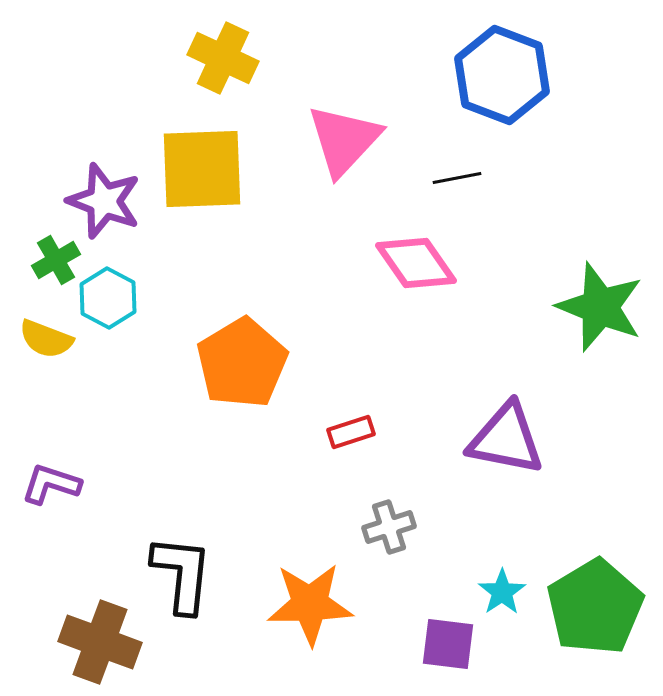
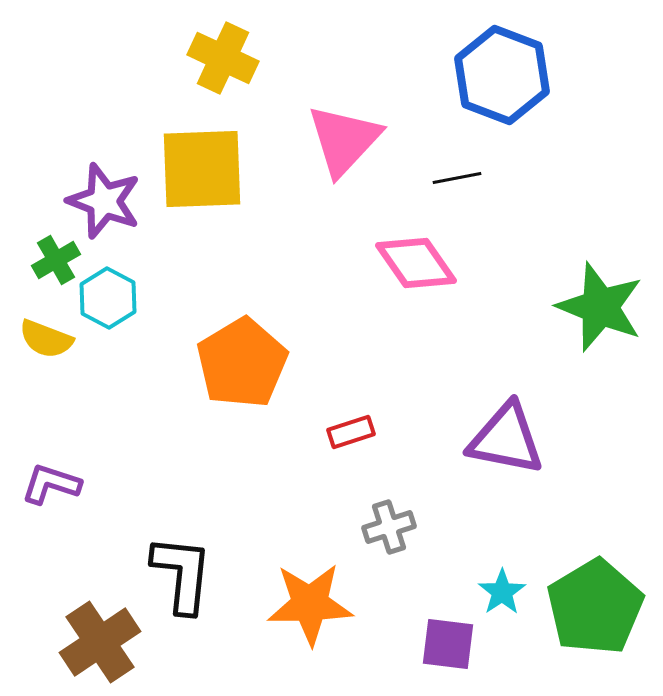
brown cross: rotated 36 degrees clockwise
